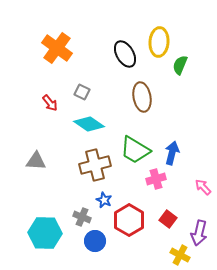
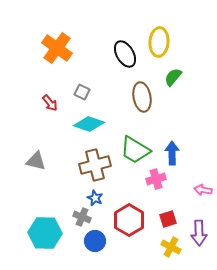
green semicircle: moved 7 px left, 12 px down; rotated 18 degrees clockwise
cyan diamond: rotated 16 degrees counterclockwise
blue arrow: rotated 15 degrees counterclockwise
gray triangle: rotated 10 degrees clockwise
pink arrow: moved 3 px down; rotated 36 degrees counterclockwise
blue star: moved 9 px left, 2 px up
red square: rotated 36 degrees clockwise
purple arrow: rotated 15 degrees counterclockwise
yellow cross: moved 9 px left, 8 px up
